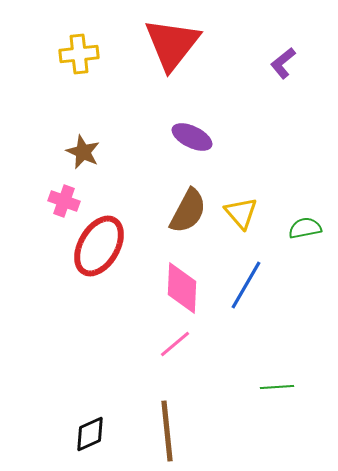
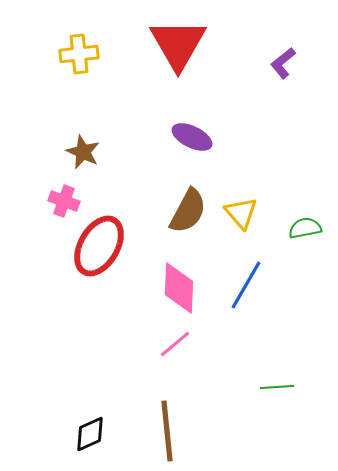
red triangle: moved 6 px right; rotated 8 degrees counterclockwise
pink diamond: moved 3 px left
